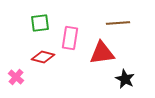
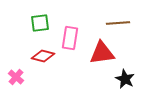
red diamond: moved 1 px up
